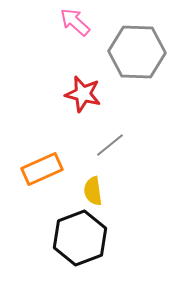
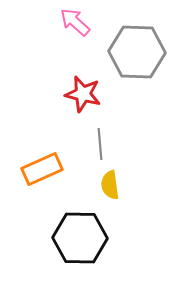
gray line: moved 10 px left, 1 px up; rotated 56 degrees counterclockwise
yellow semicircle: moved 17 px right, 6 px up
black hexagon: rotated 22 degrees clockwise
